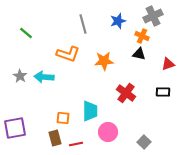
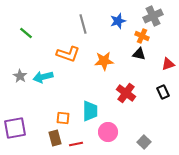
cyan arrow: moved 1 px left; rotated 18 degrees counterclockwise
black rectangle: rotated 64 degrees clockwise
